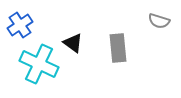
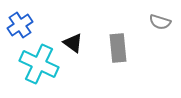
gray semicircle: moved 1 px right, 1 px down
